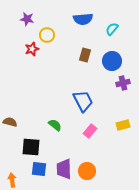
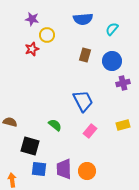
purple star: moved 5 px right
black square: moved 1 px left, 1 px up; rotated 12 degrees clockwise
